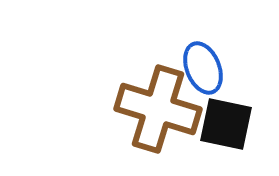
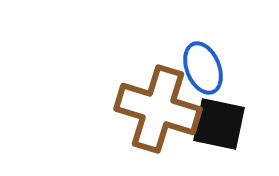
black square: moved 7 px left
